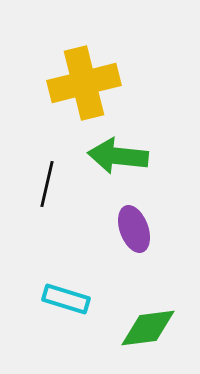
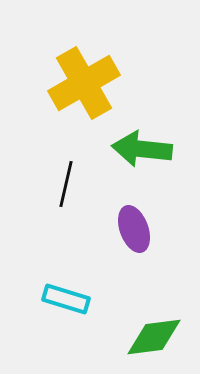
yellow cross: rotated 16 degrees counterclockwise
green arrow: moved 24 px right, 7 px up
black line: moved 19 px right
green diamond: moved 6 px right, 9 px down
